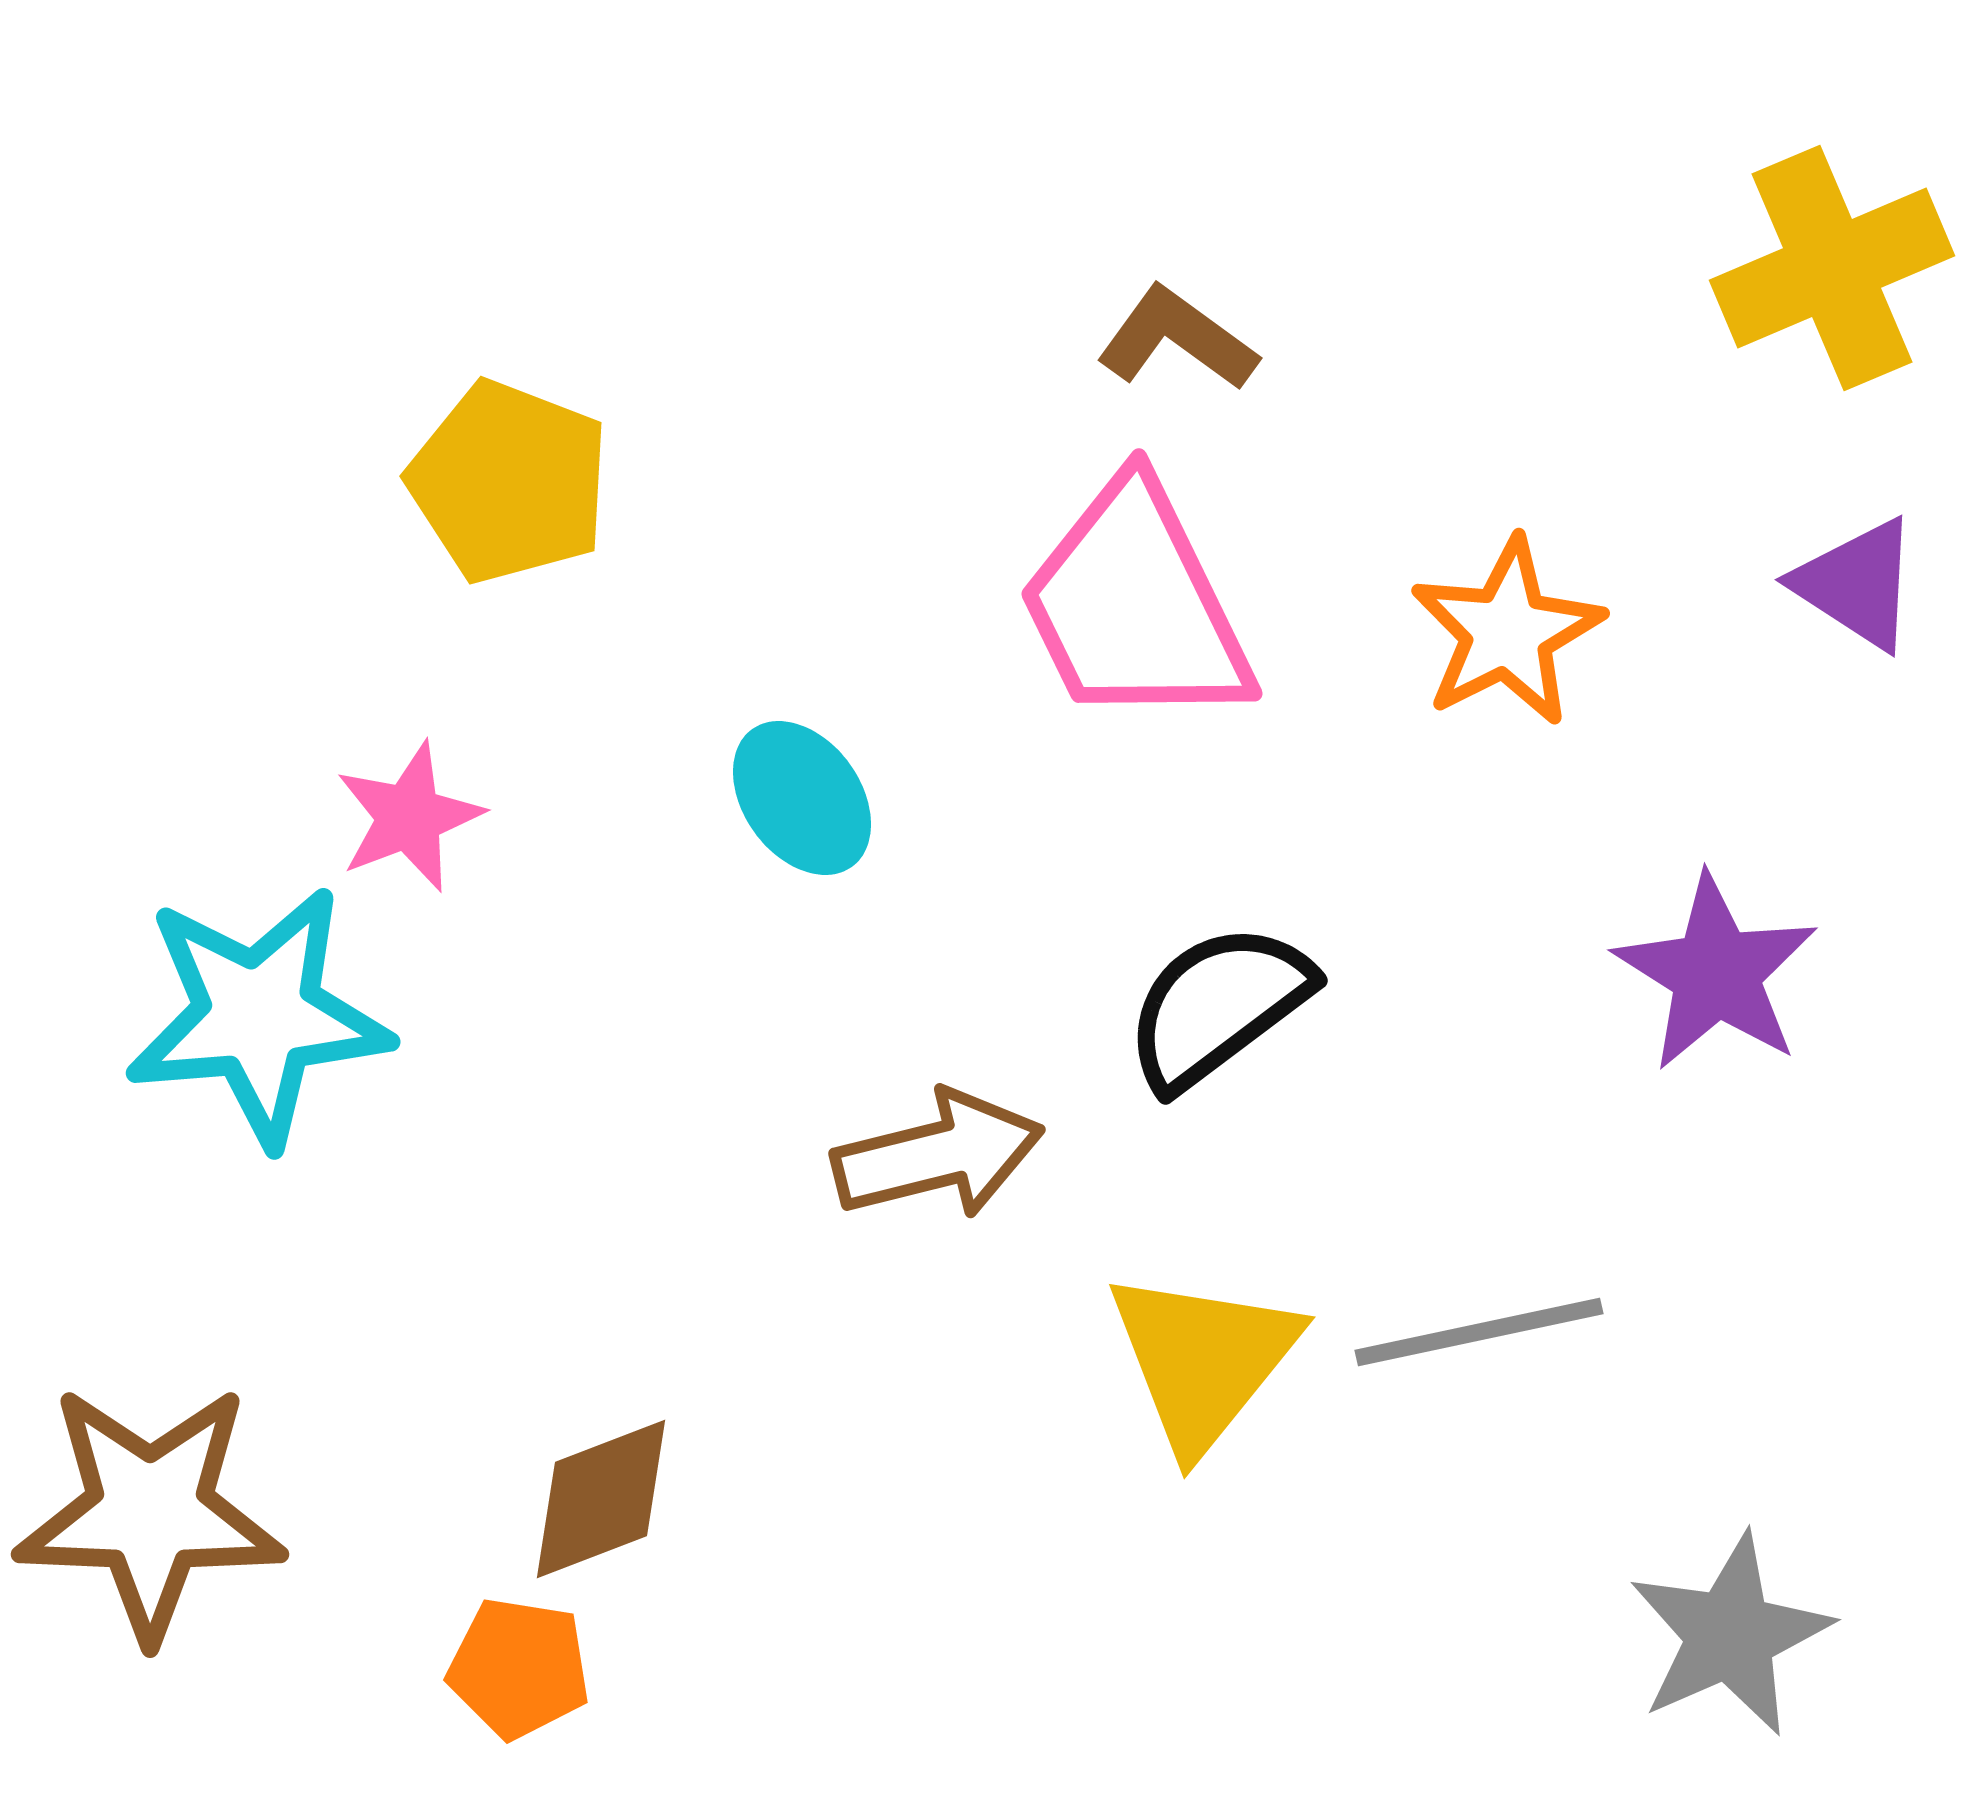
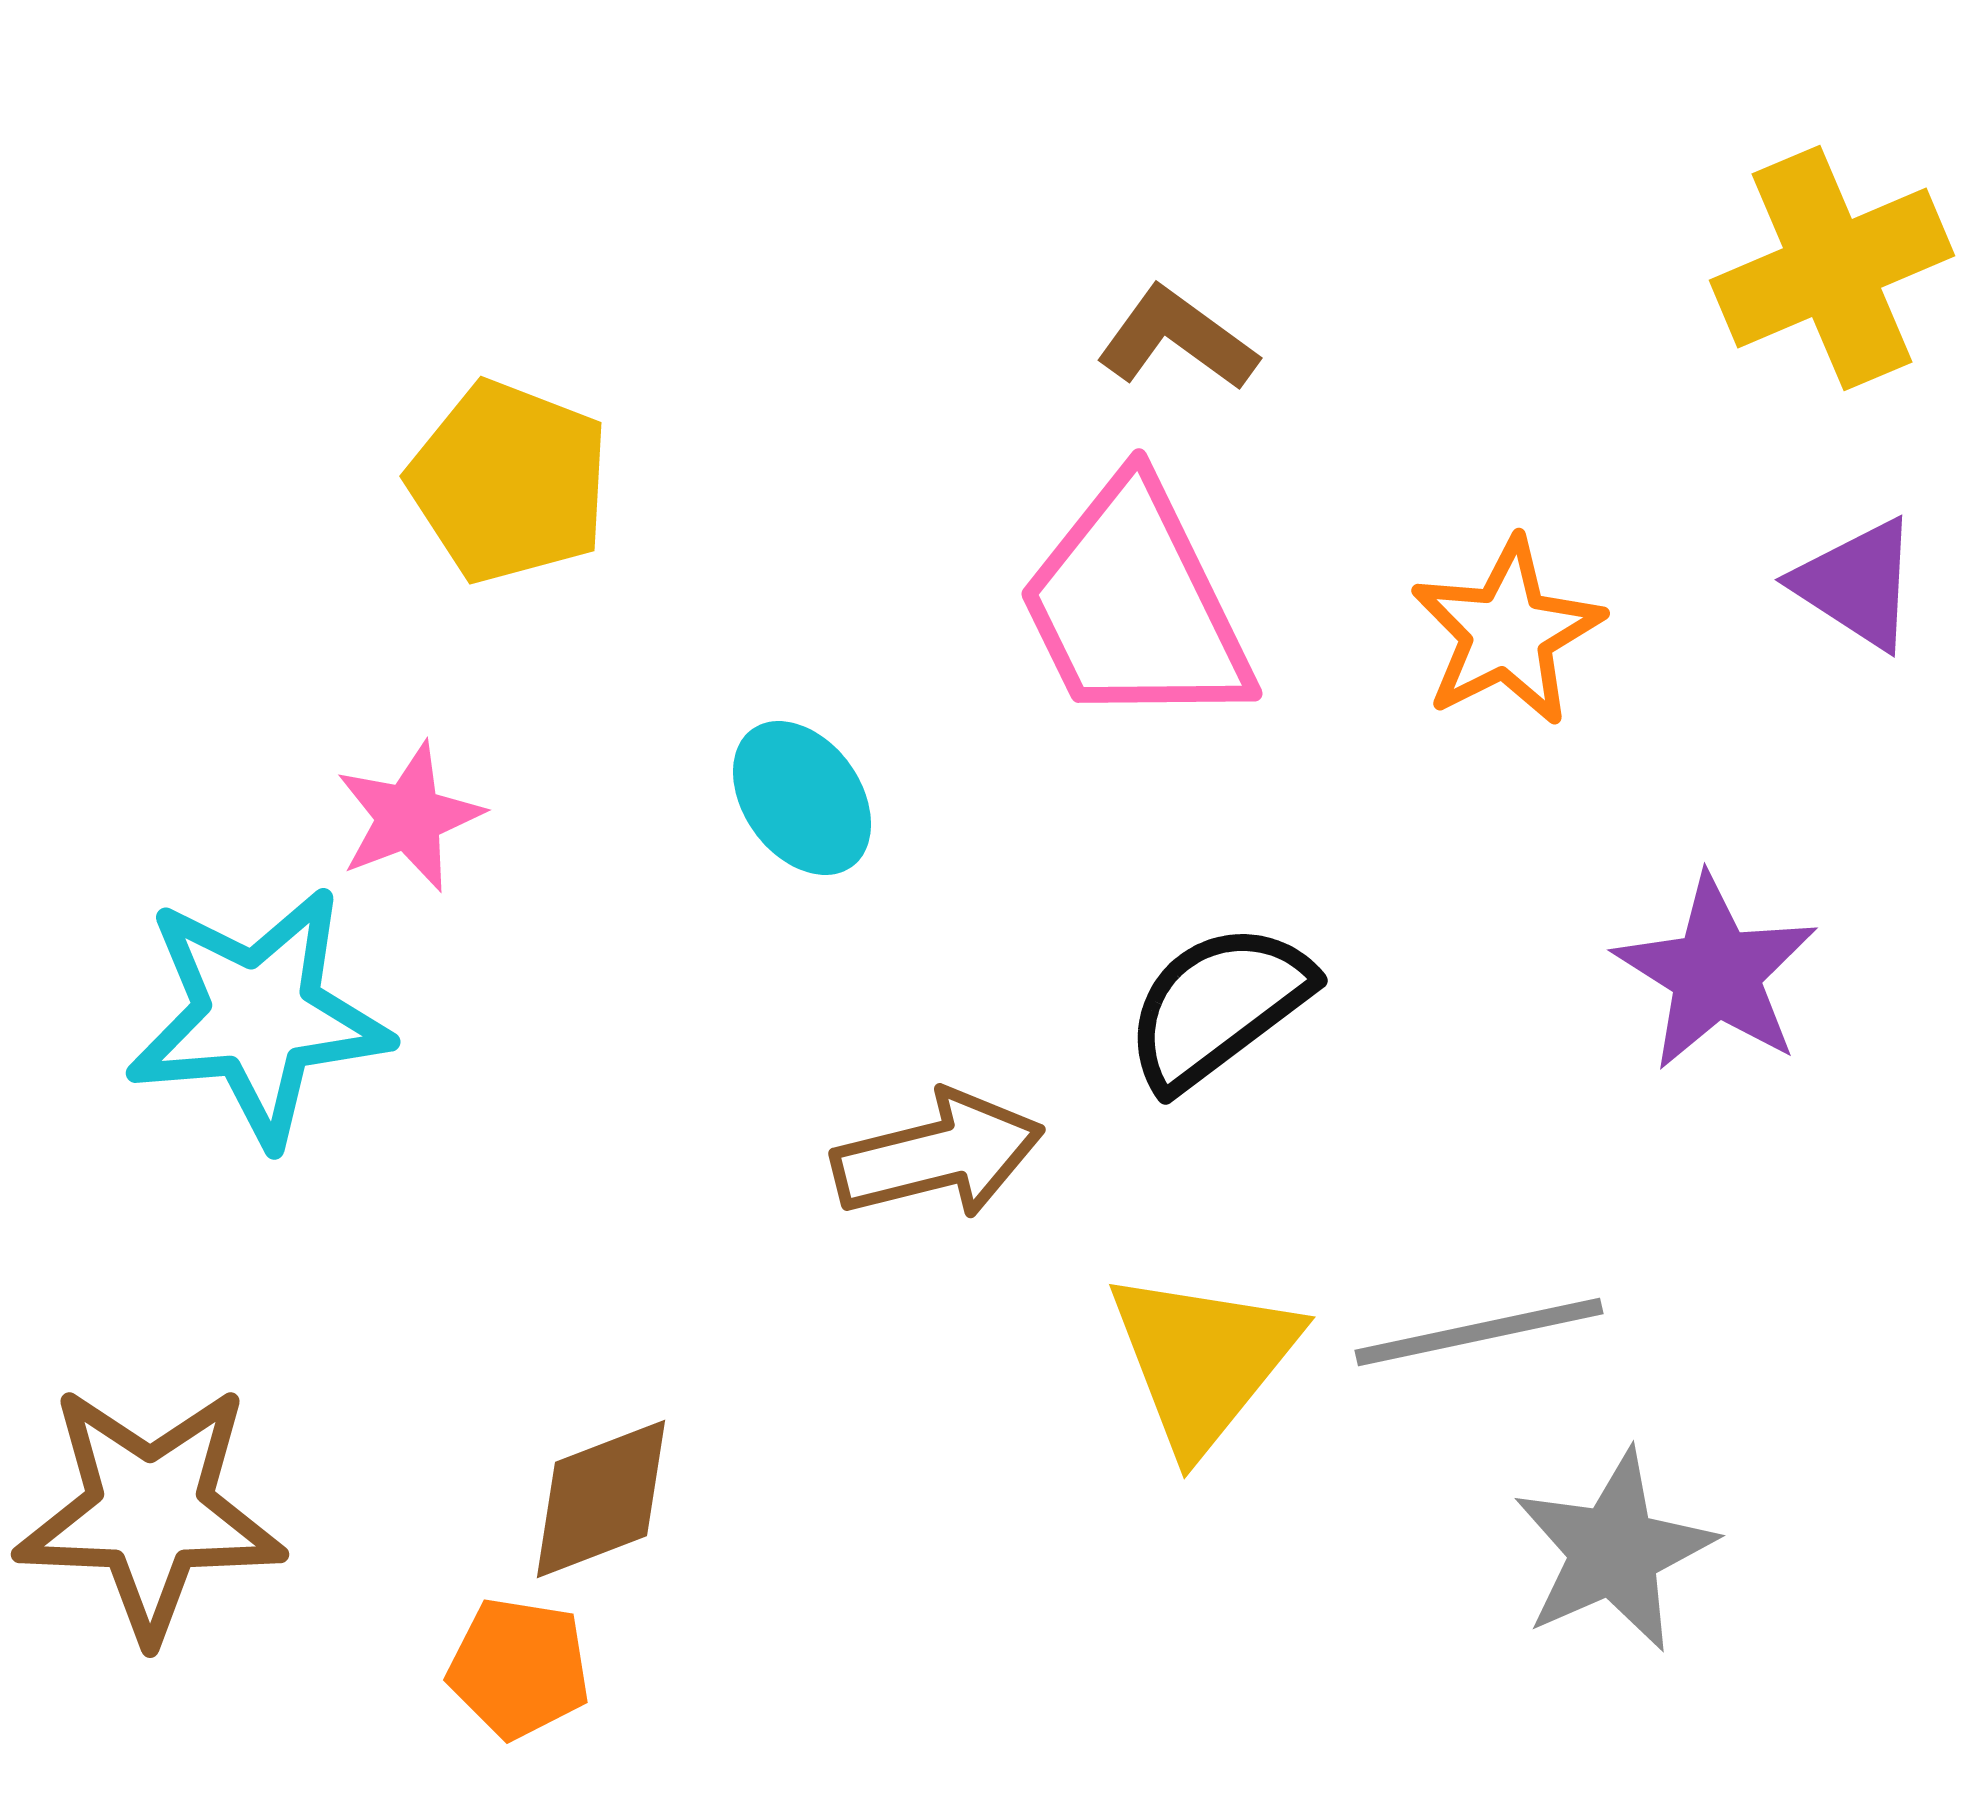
gray star: moved 116 px left, 84 px up
